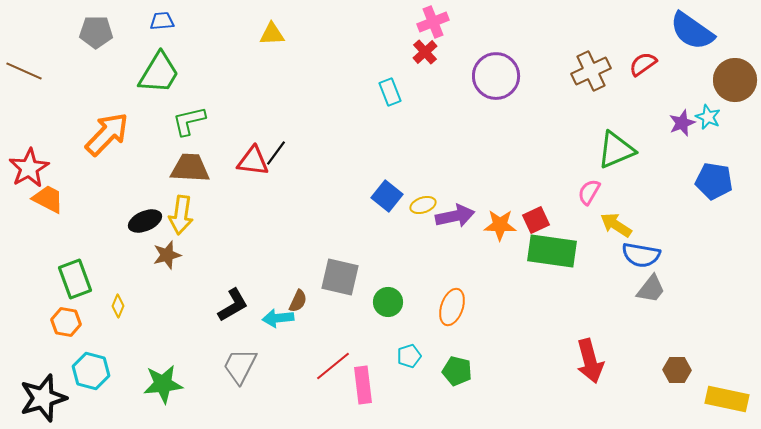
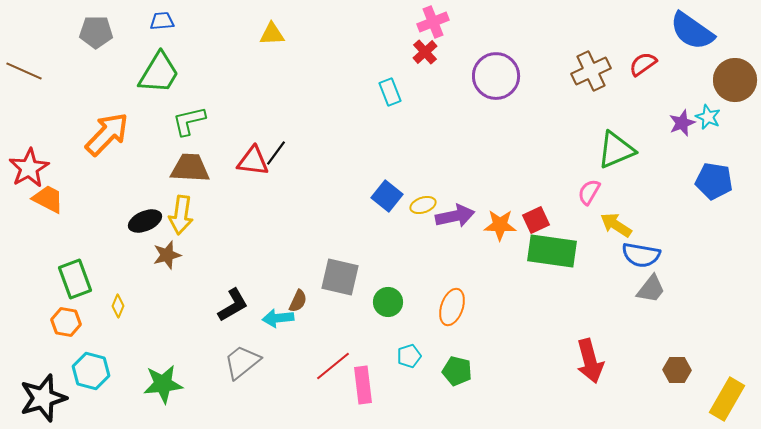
gray trapezoid at (240, 366): moved 2 px right, 4 px up; rotated 24 degrees clockwise
yellow rectangle at (727, 399): rotated 72 degrees counterclockwise
